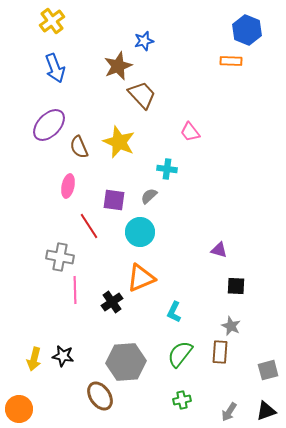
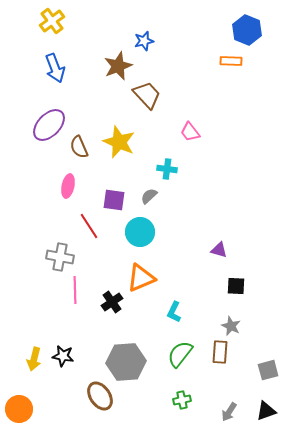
brown trapezoid: moved 5 px right
